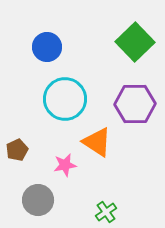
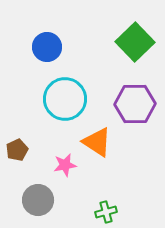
green cross: rotated 20 degrees clockwise
